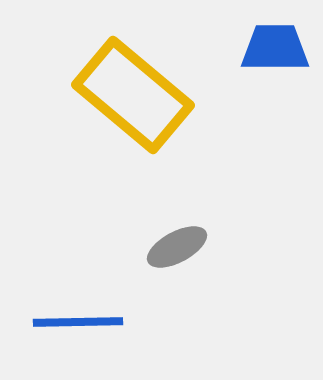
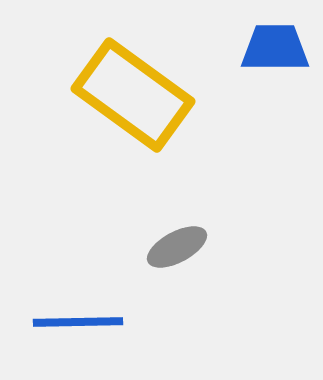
yellow rectangle: rotated 4 degrees counterclockwise
